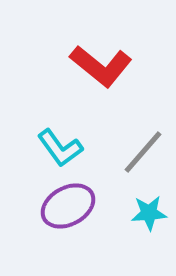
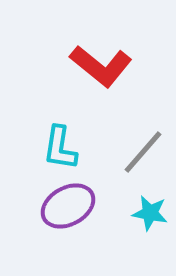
cyan L-shape: rotated 45 degrees clockwise
cyan star: moved 1 px right; rotated 15 degrees clockwise
